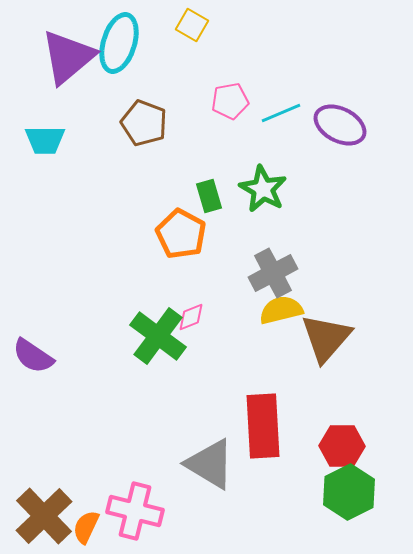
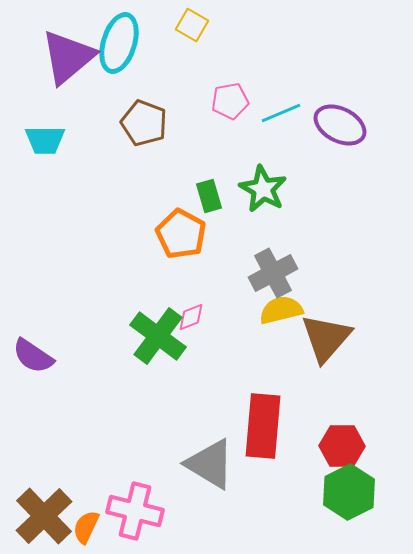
red rectangle: rotated 8 degrees clockwise
